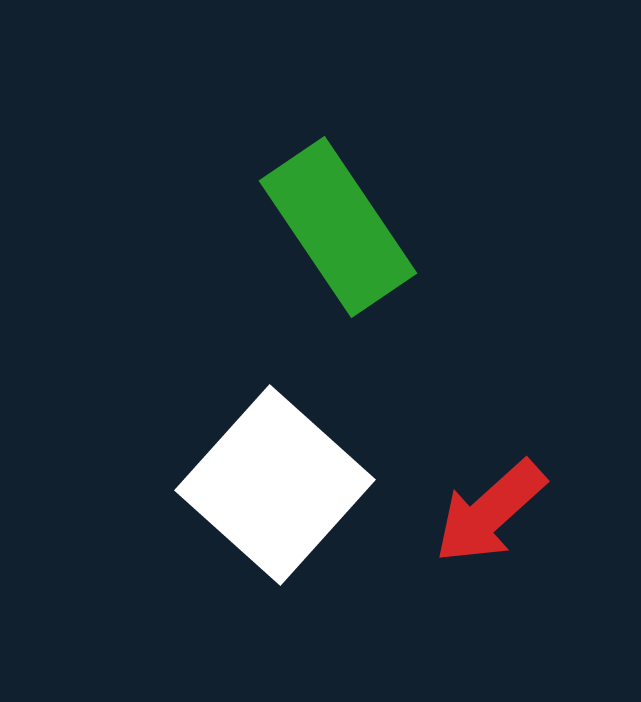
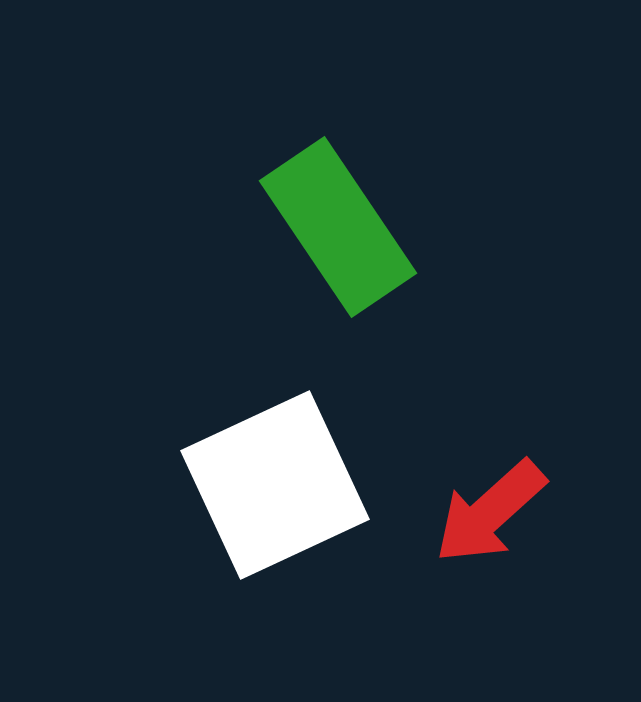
white square: rotated 23 degrees clockwise
